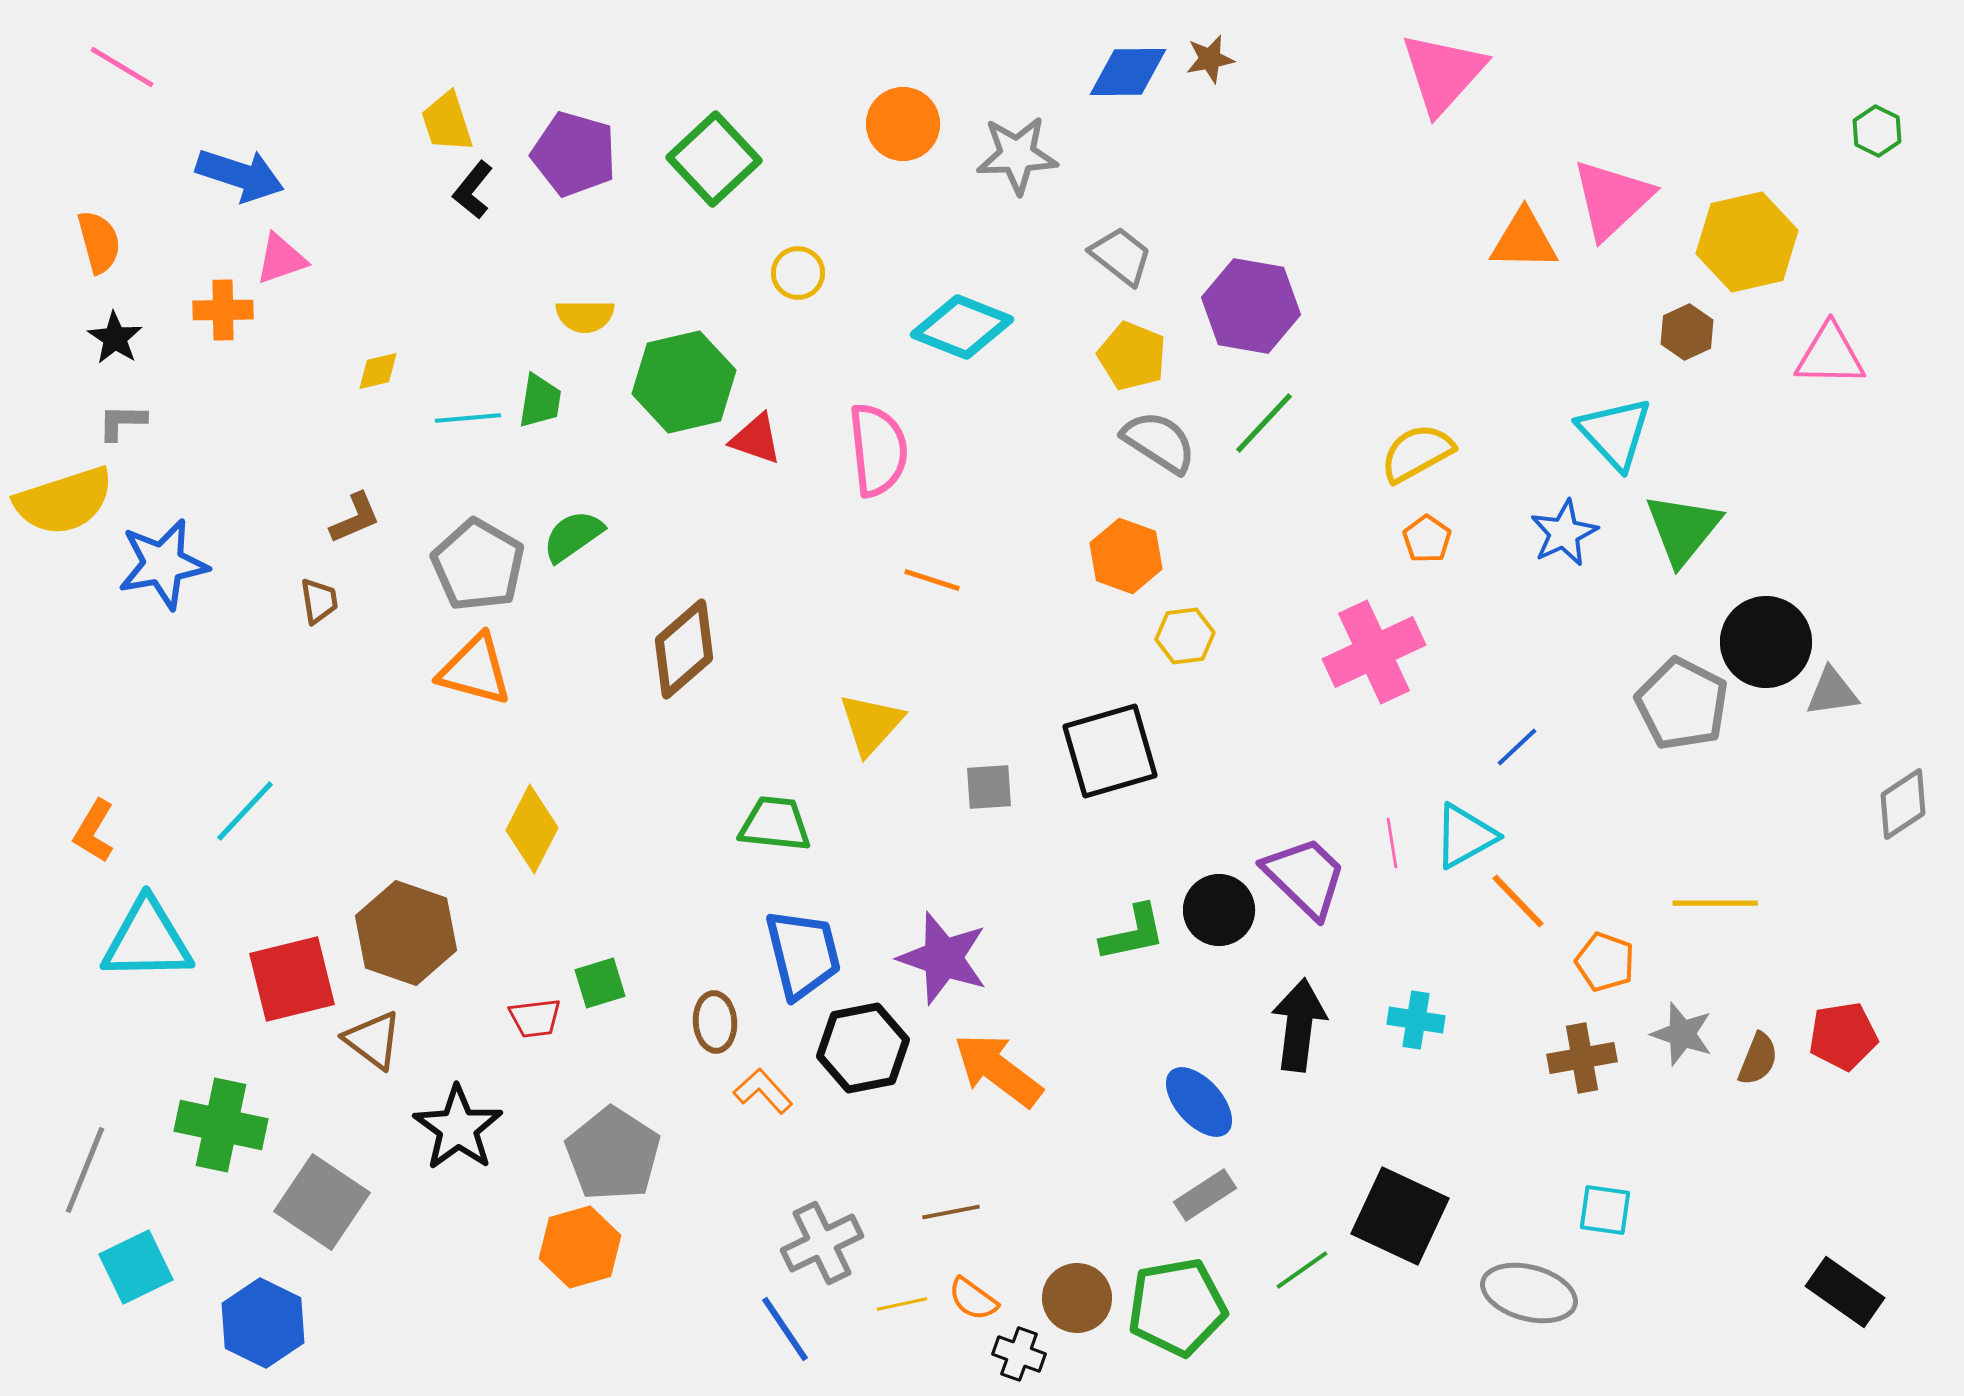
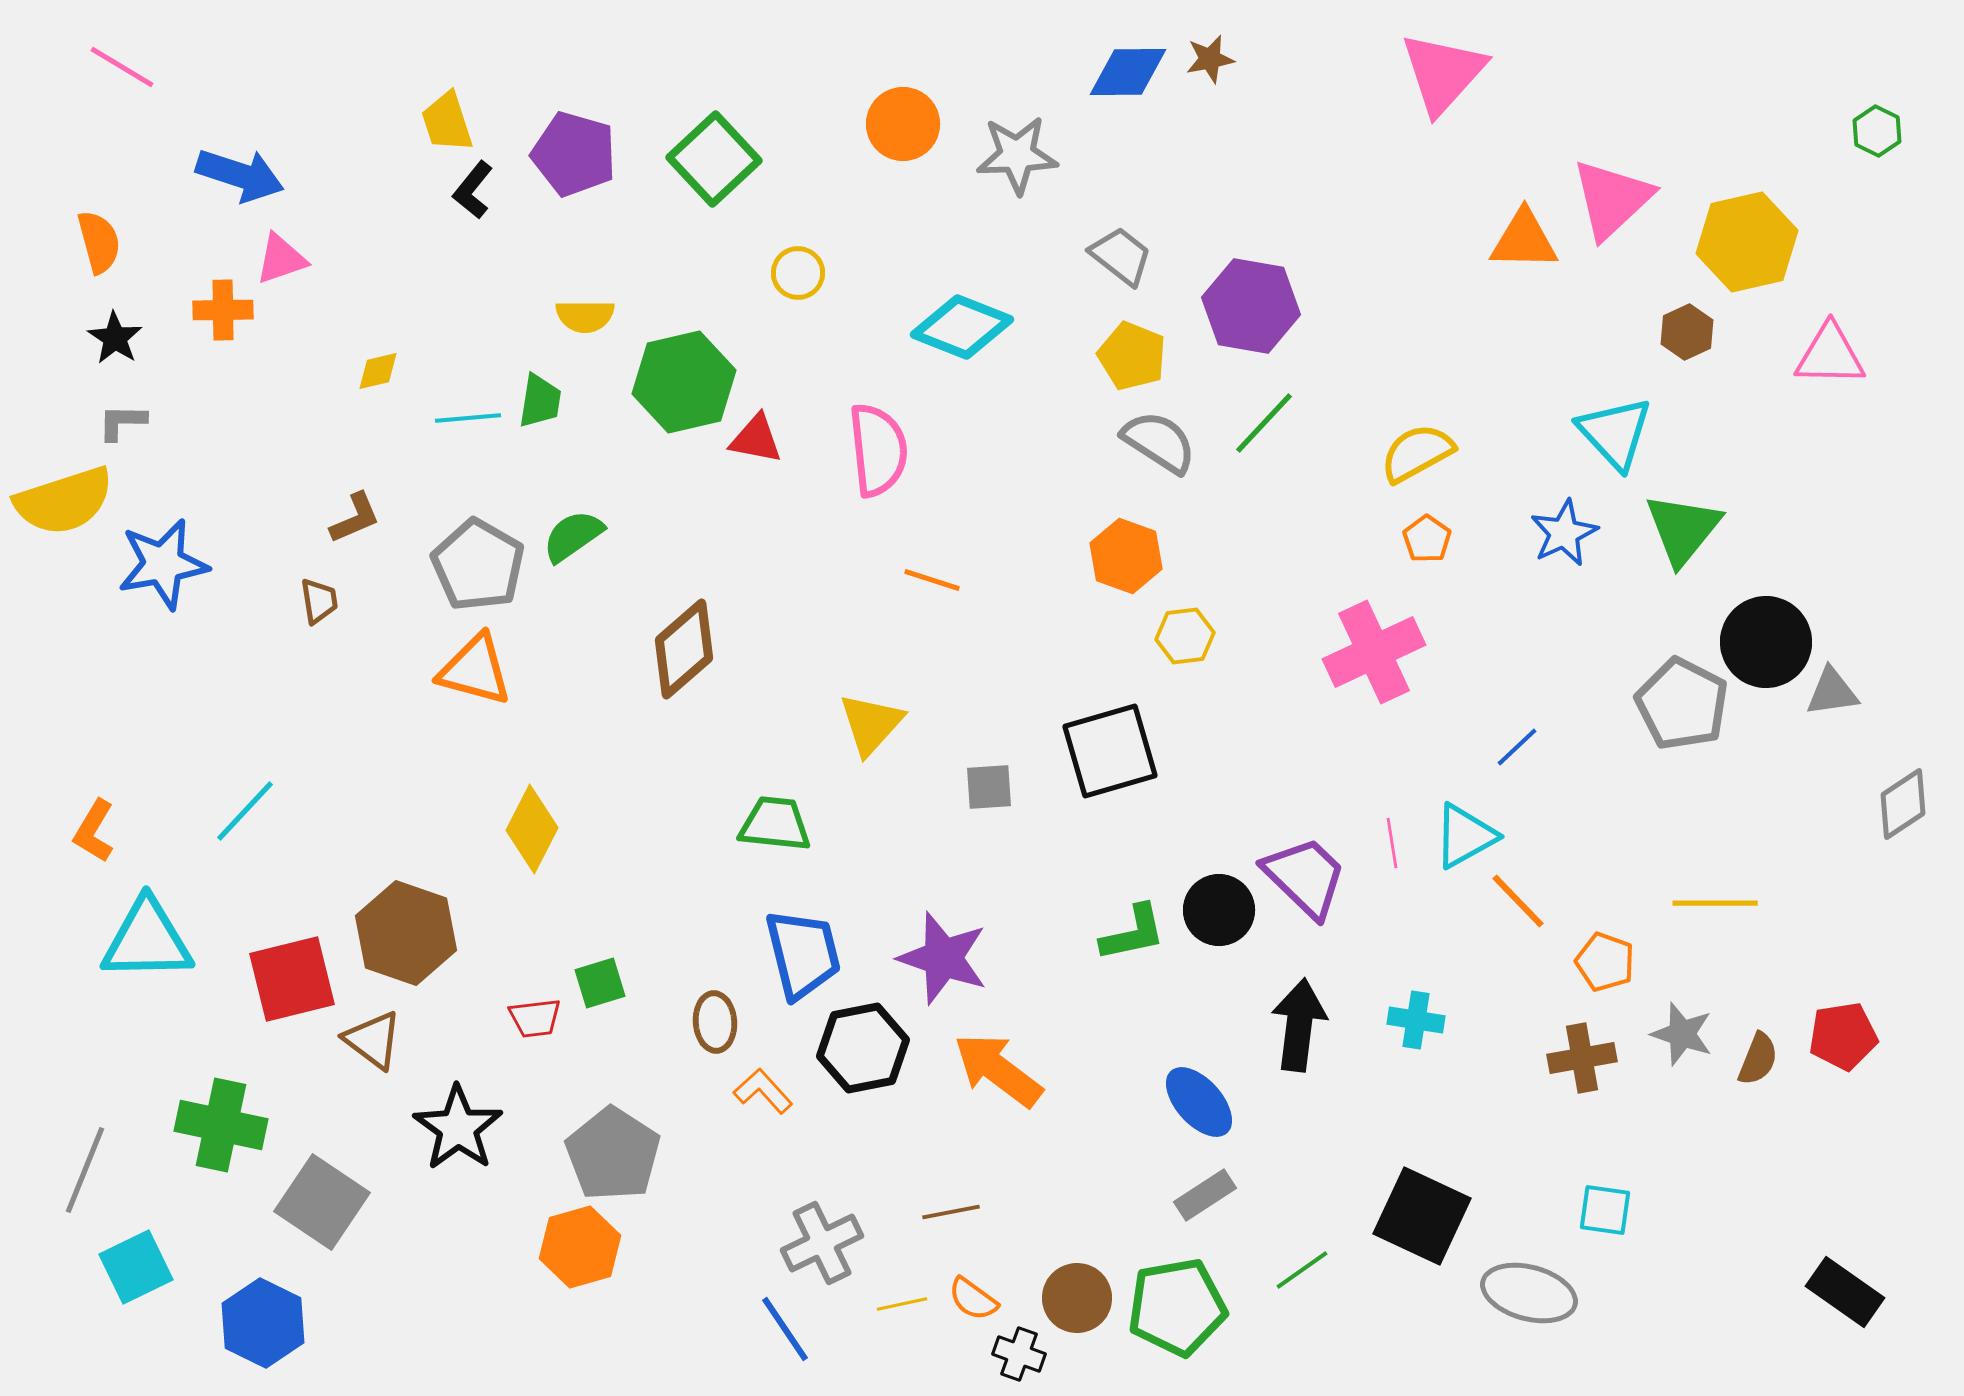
red triangle at (756, 439): rotated 8 degrees counterclockwise
black square at (1400, 1216): moved 22 px right
